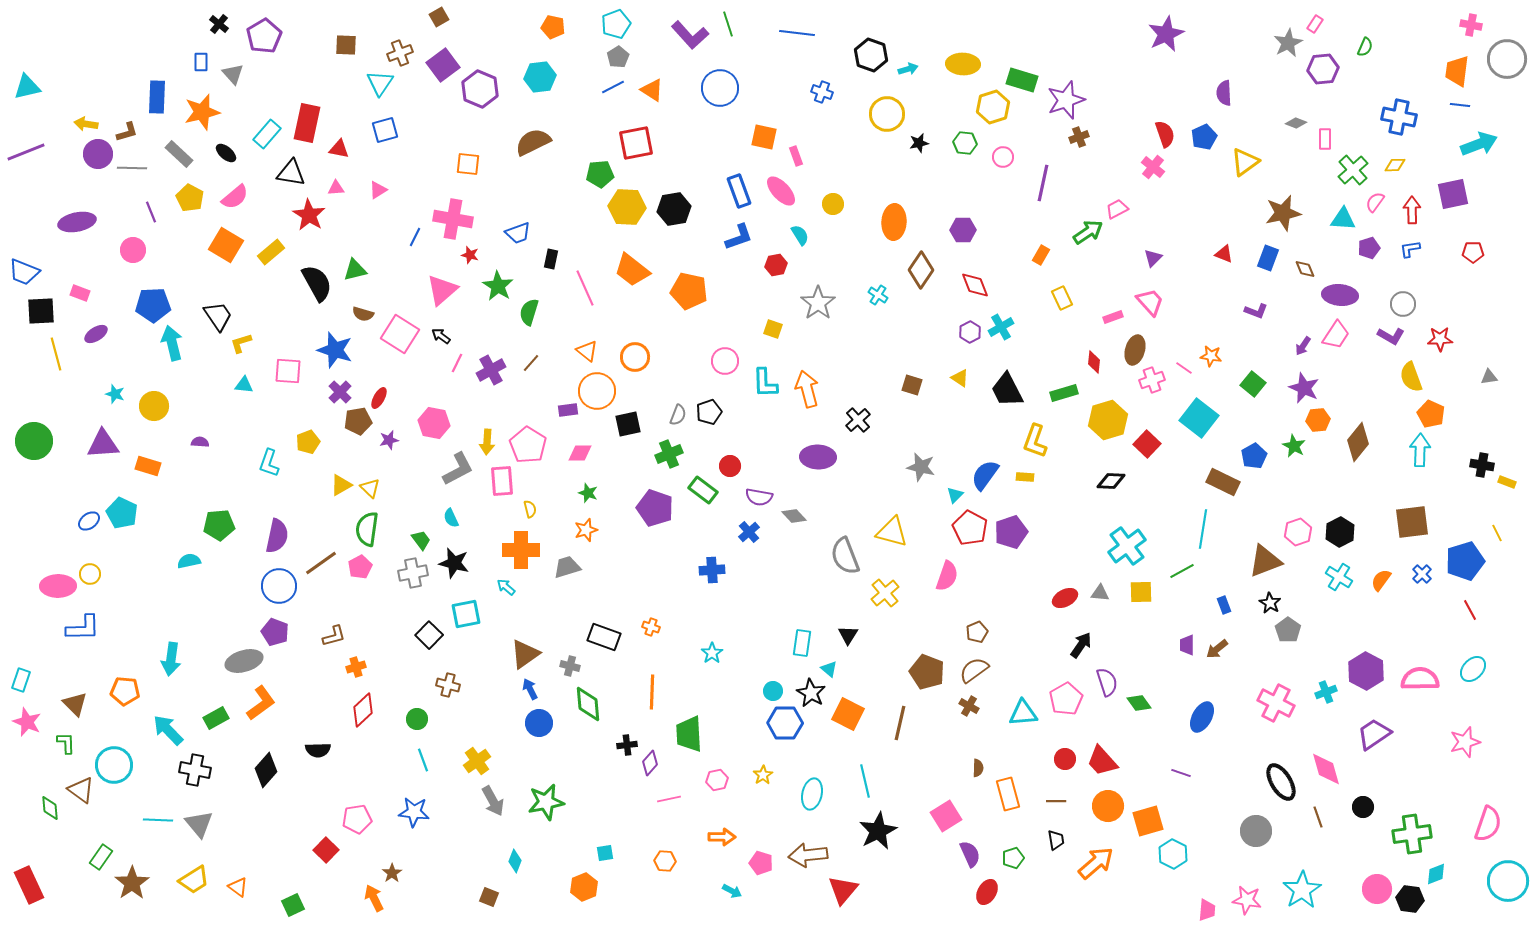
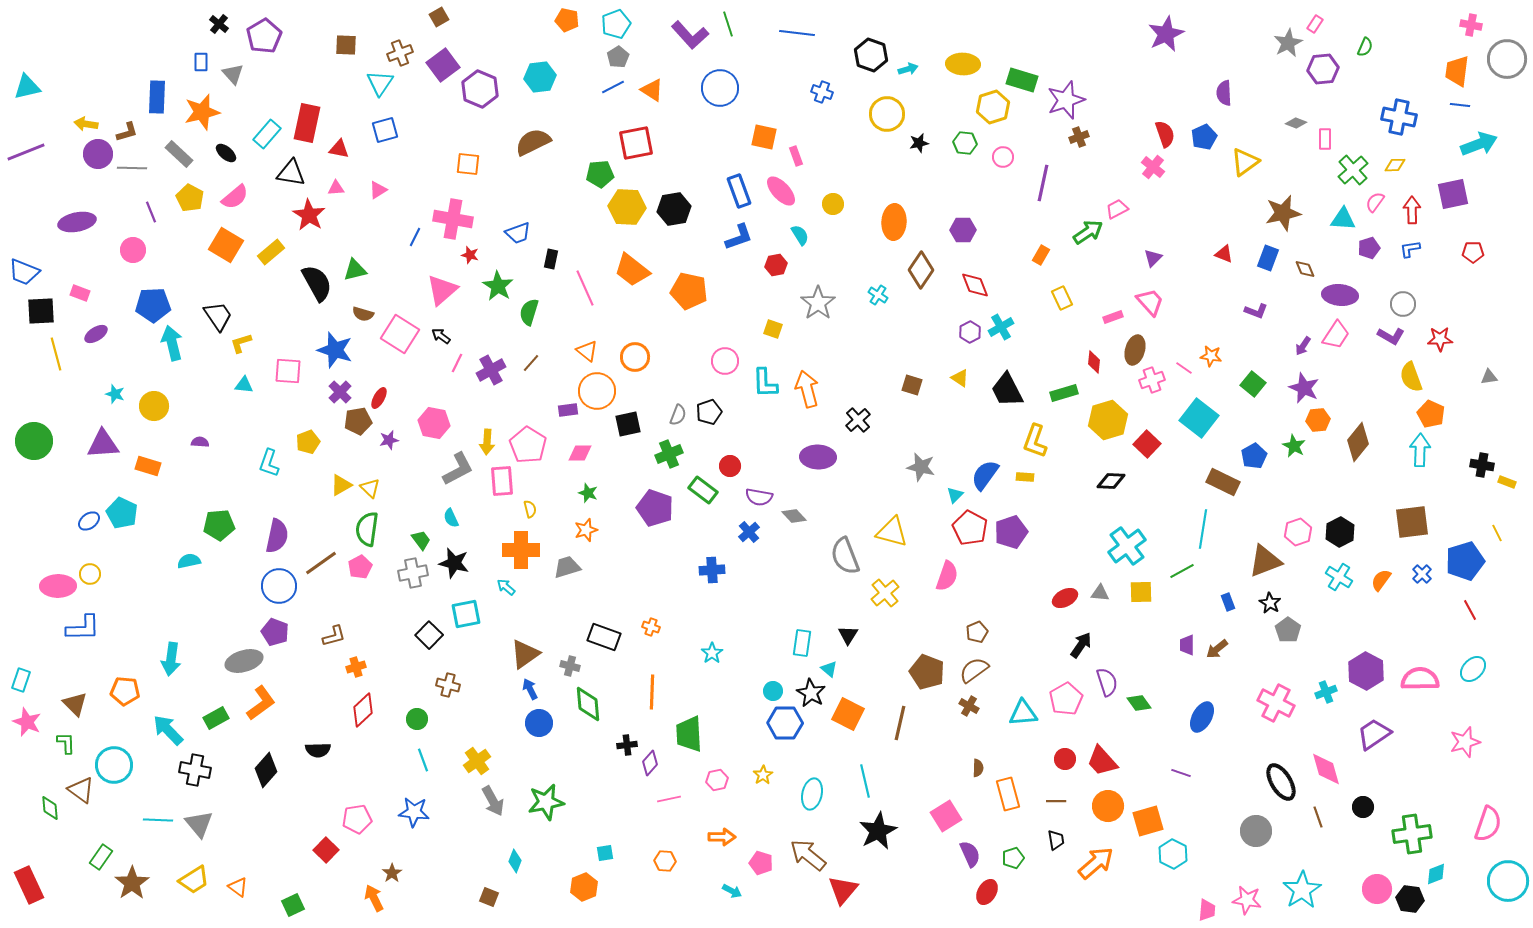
orange pentagon at (553, 27): moved 14 px right, 7 px up
blue rectangle at (1224, 605): moved 4 px right, 3 px up
brown arrow at (808, 855): rotated 45 degrees clockwise
